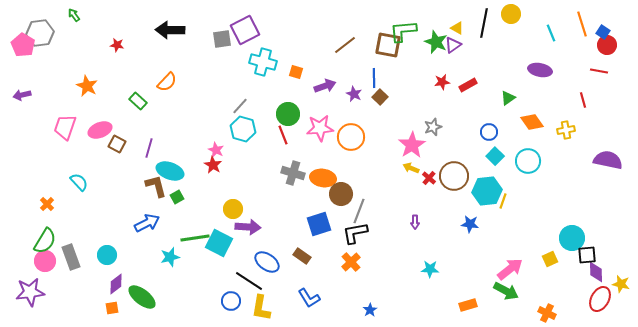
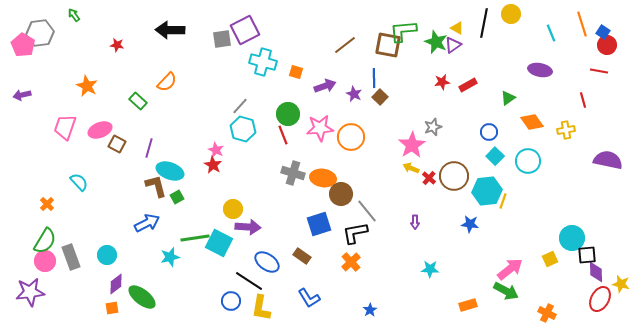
gray line at (359, 211): moved 8 px right; rotated 60 degrees counterclockwise
